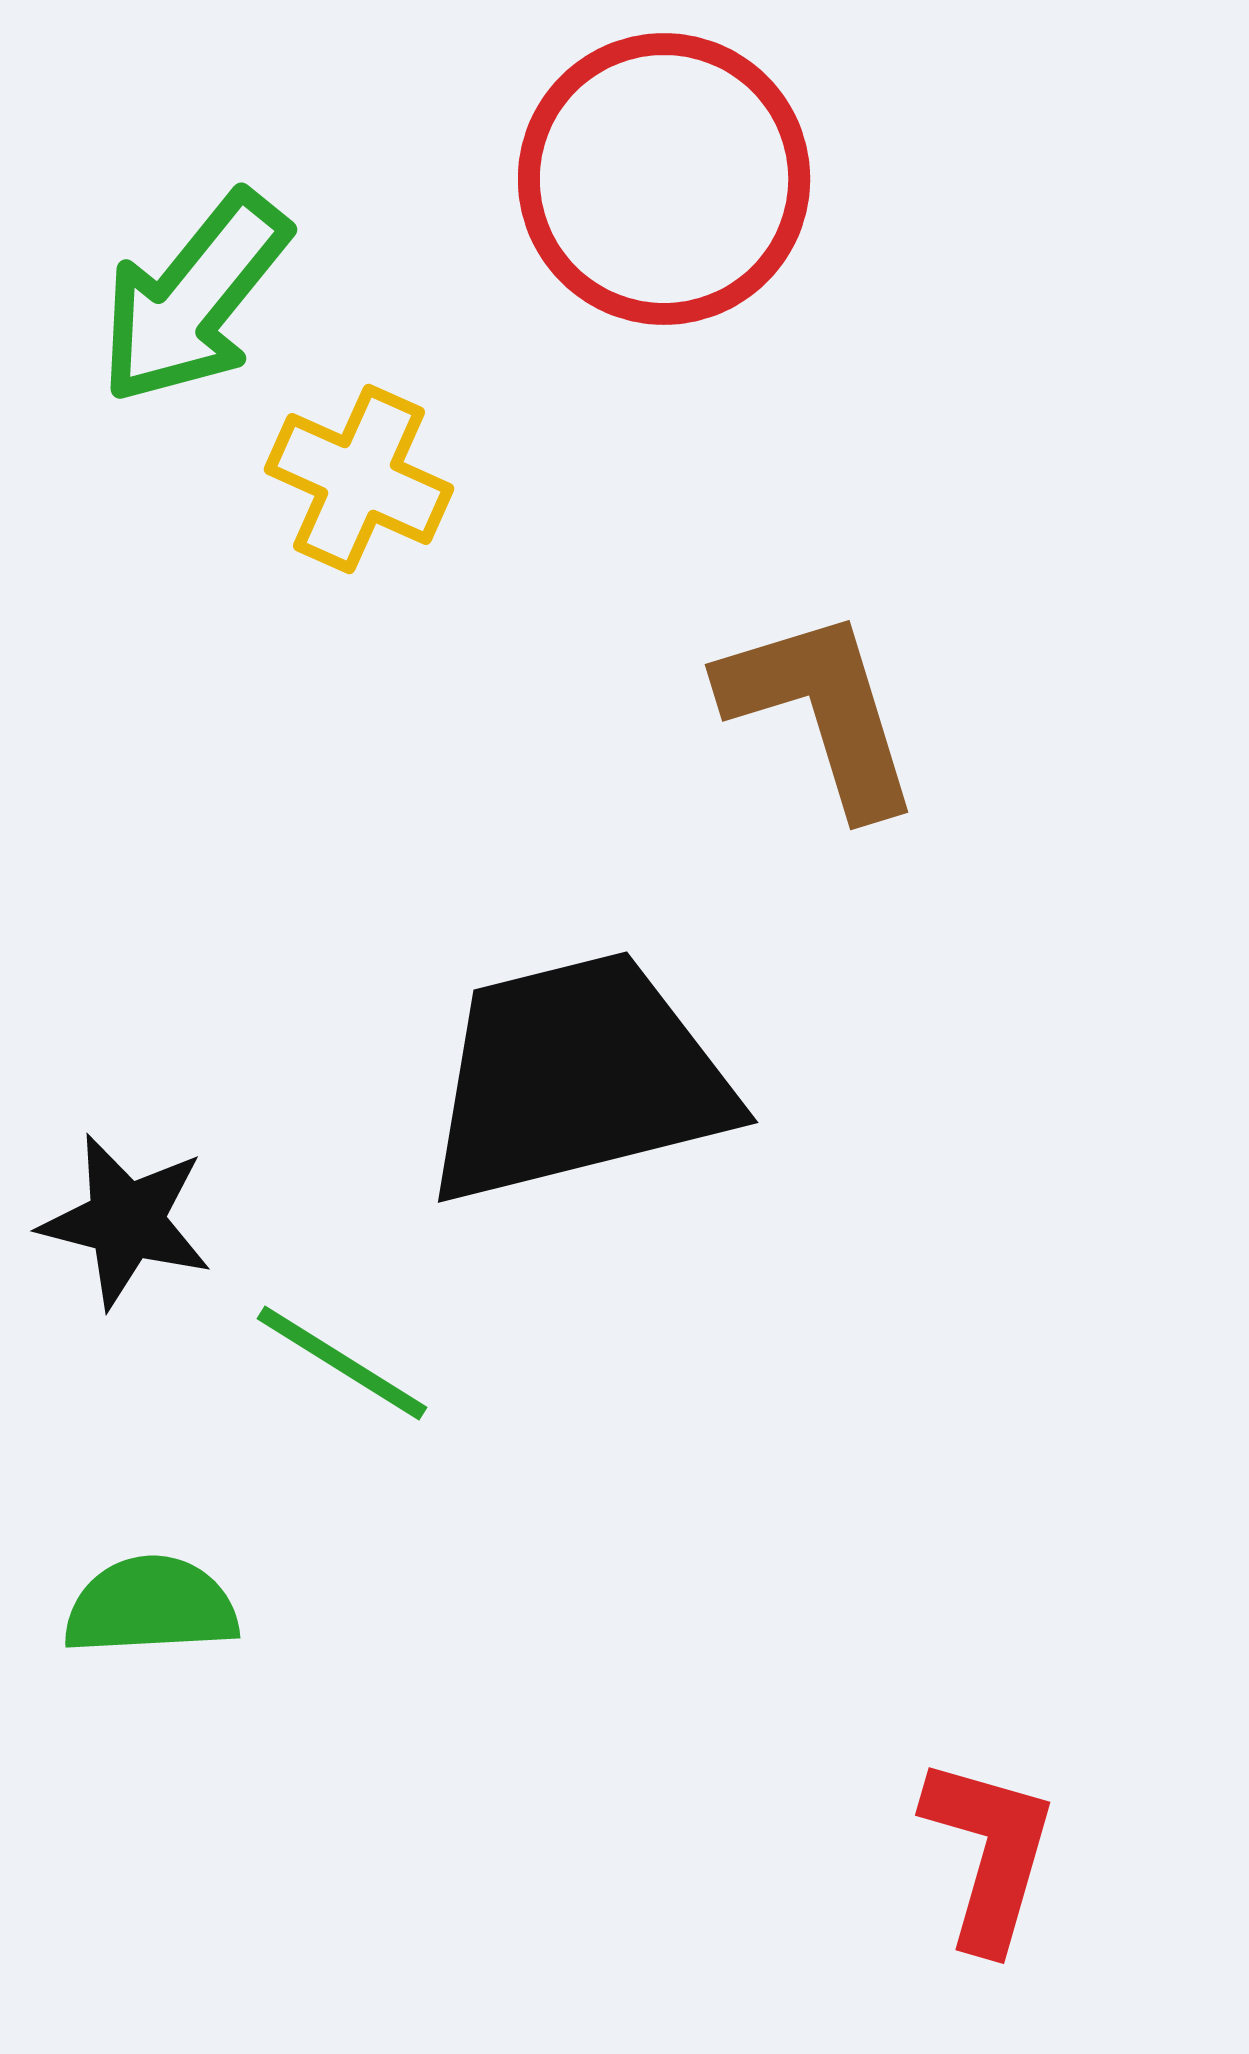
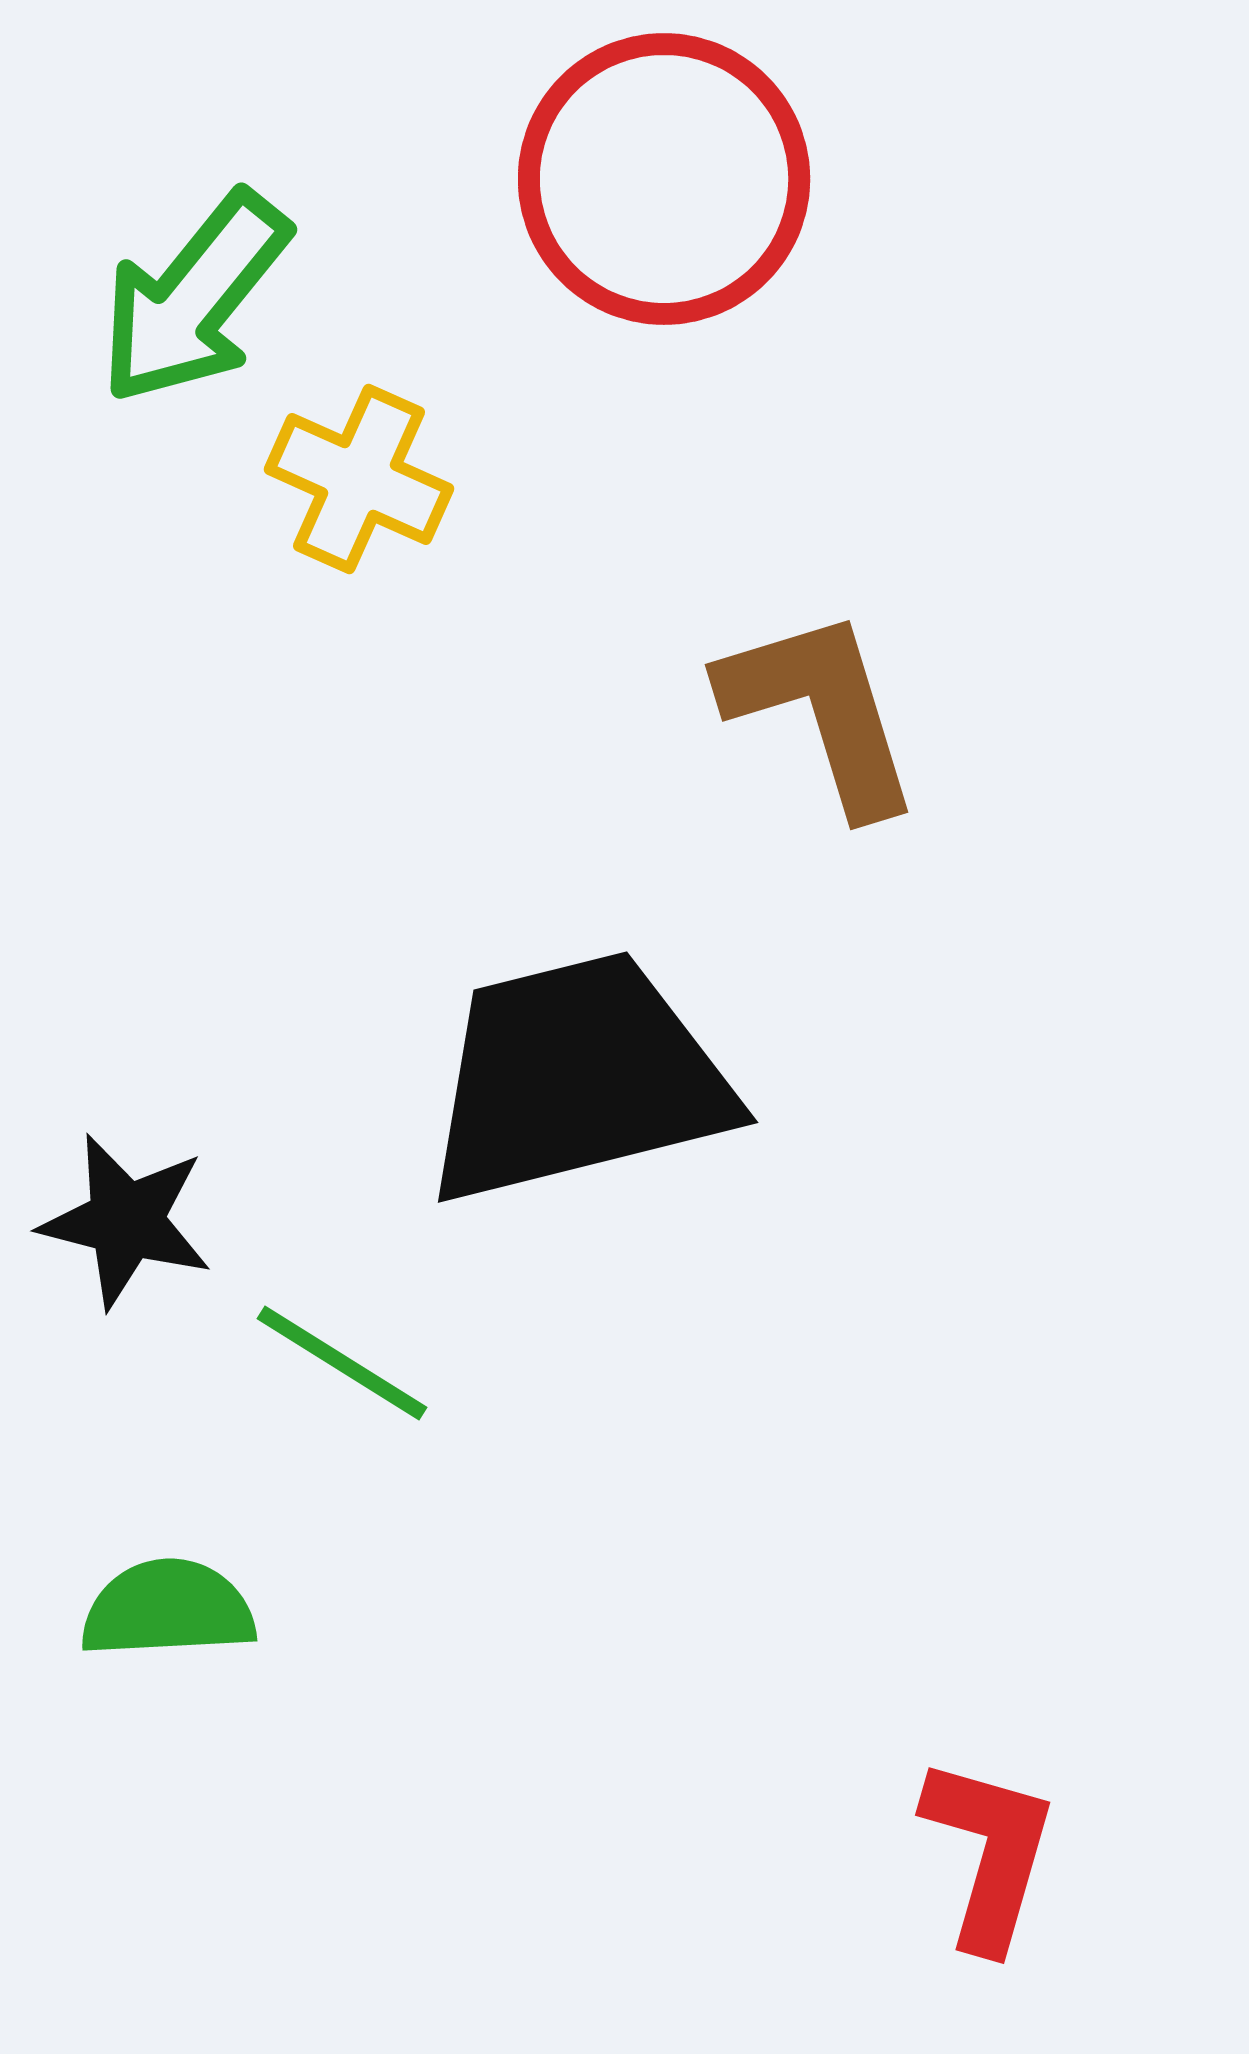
green semicircle: moved 17 px right, 3 px down
